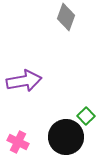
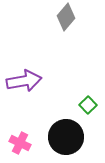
gray diamond: rotated 20 degrees clockwise
green square: moved 2 px right, 11 px up
pink cross: moved 2 px right, 1 px down
